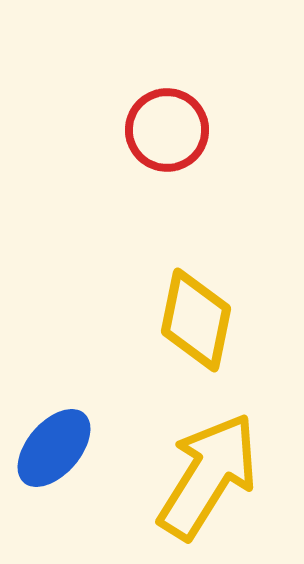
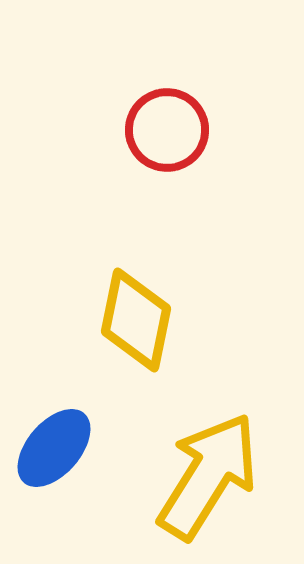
yellow diamond: moved 60 px left
